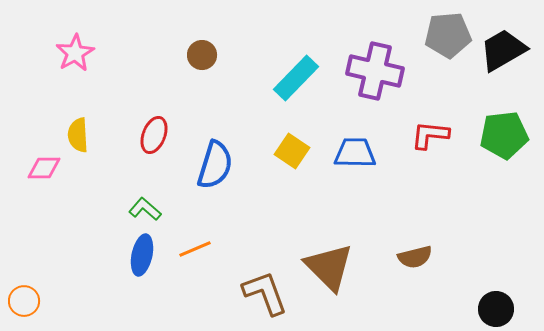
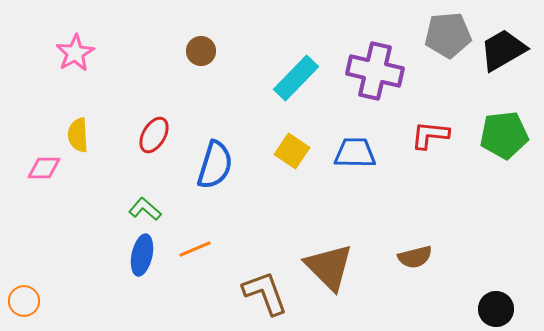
brown circle: moved 1 px left, 4 px up
red ellipse: rotated 9 degrees clockwise
